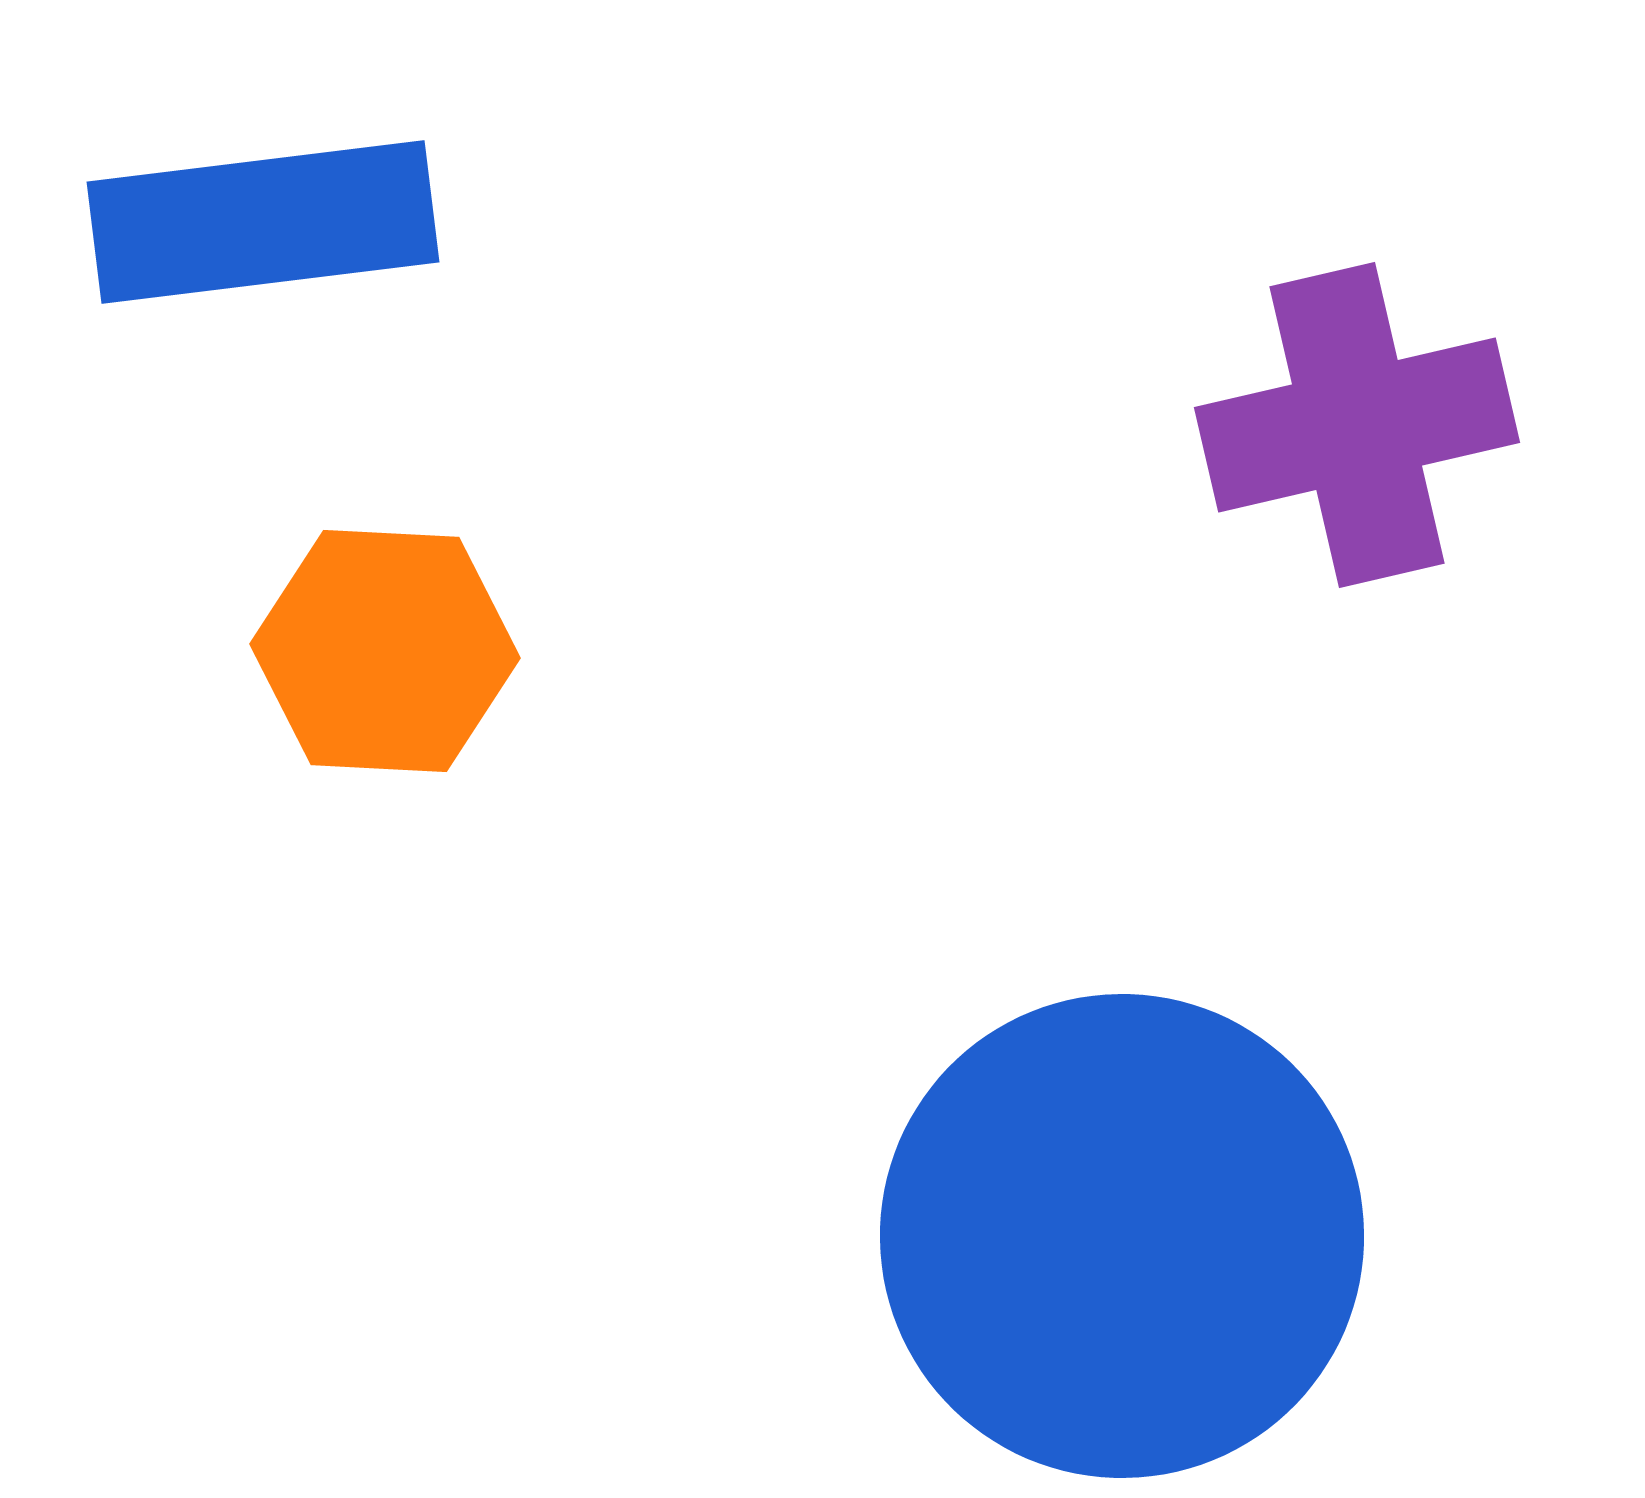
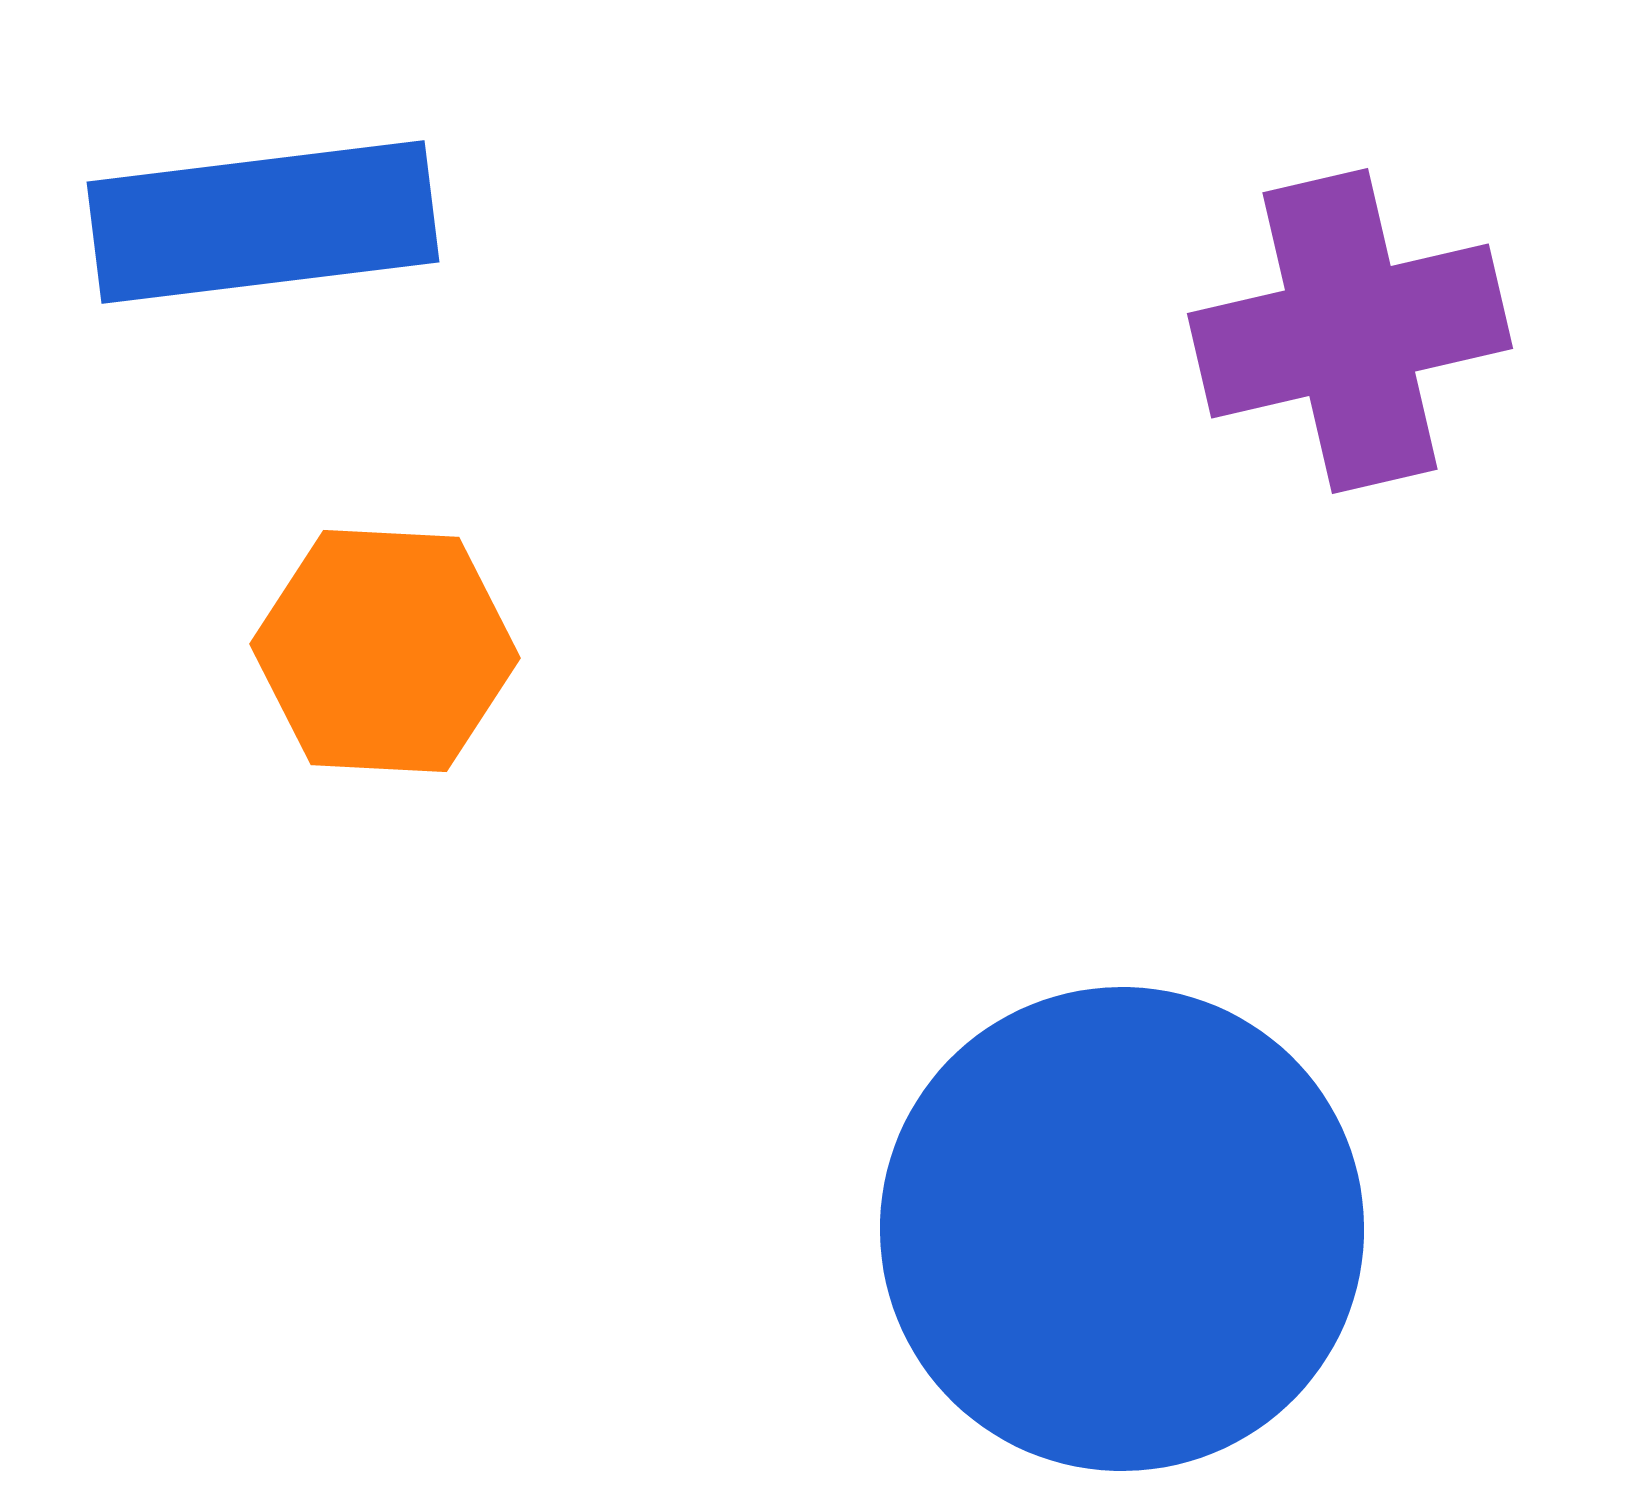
purple cross: moved 7 px left, 94 px up
blue circle: moved 7 px up
